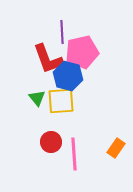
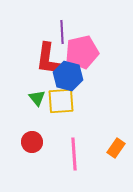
red L-shape: rotated 28 degrees clockwise
red circle: moved 19 px left
